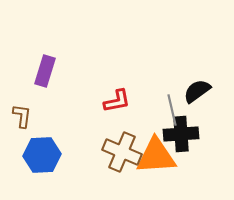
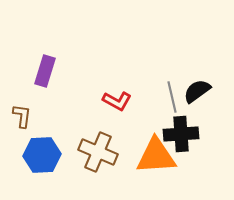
red L-shape: rotated 40 degrees clockwise
gray line: moved 13 px up
brown cross: moved 24 px left
